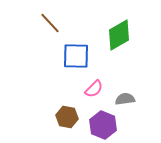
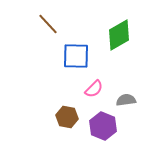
brown line: moved 2 px left, 1 px down
gray semicircle: moved 1 px right, 1 px down
purple hexagon: moved 1 px down
